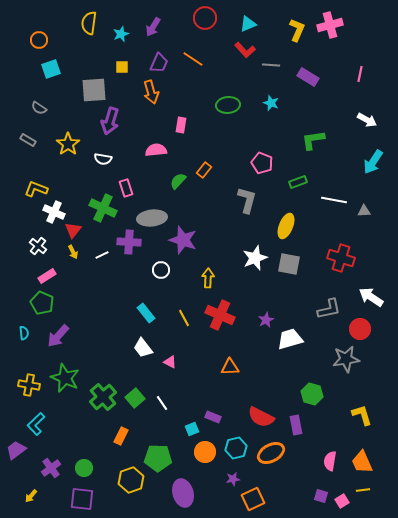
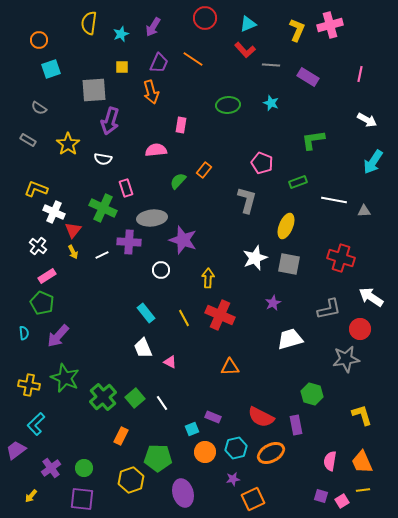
purple star at (266, 320): moved 7 px right, 17 px up
white trapezoid at (143, 348): rotated 15 degrees clockwise
